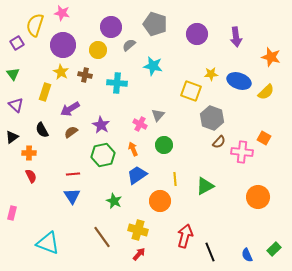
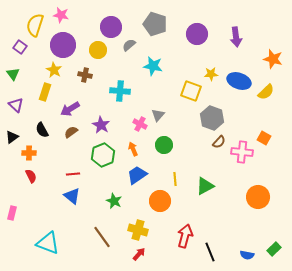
pink star at (62, 13): moved 1 px left, 2 px down
purple square at (17, 43): moved 3 px right, 4 px down; rotated 24 degrees counterclockwise
orange star at (271, 57): moved 2 px right, 2 px down
yellow star at (61, 72): moved 7 px left, 2 px up
cyan cross at (117, 83): moved 3 px right, 8 px down
green hexagon at (103, 155): rotated 10 degrees counterclockwise
blue triangle at (72, 196): rotated 18 degrees counterclockwise
blue semicircle at (247, 255): rotated 56 degrees counterclockwise
